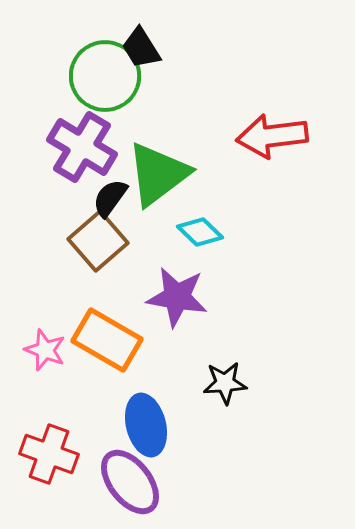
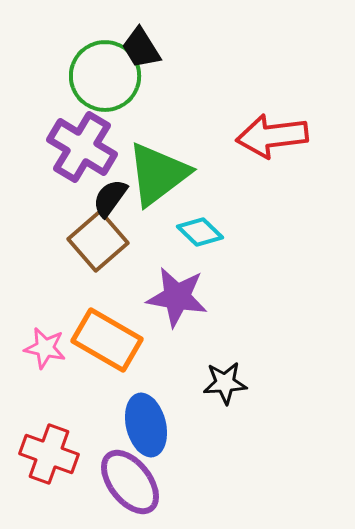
pink star: moved 2 px up; rotated 9 degrees counterclockwise
